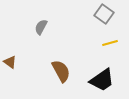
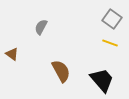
gray square: moved 8 px right, 5 px down
yellow line: rotated 35 degrees clockwise
brown triangle: moved 2 px right, 8 px up
black trapezoid: rotated 96 degrees counterclockwise
